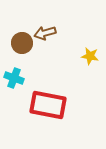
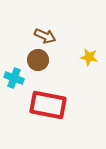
brown arrow: moved 3 px down; rotated 140 degrees counterclockwise
brown circle: moved 16 px right, 17 px down
yellow star: moved 1 px left, 1 px down
